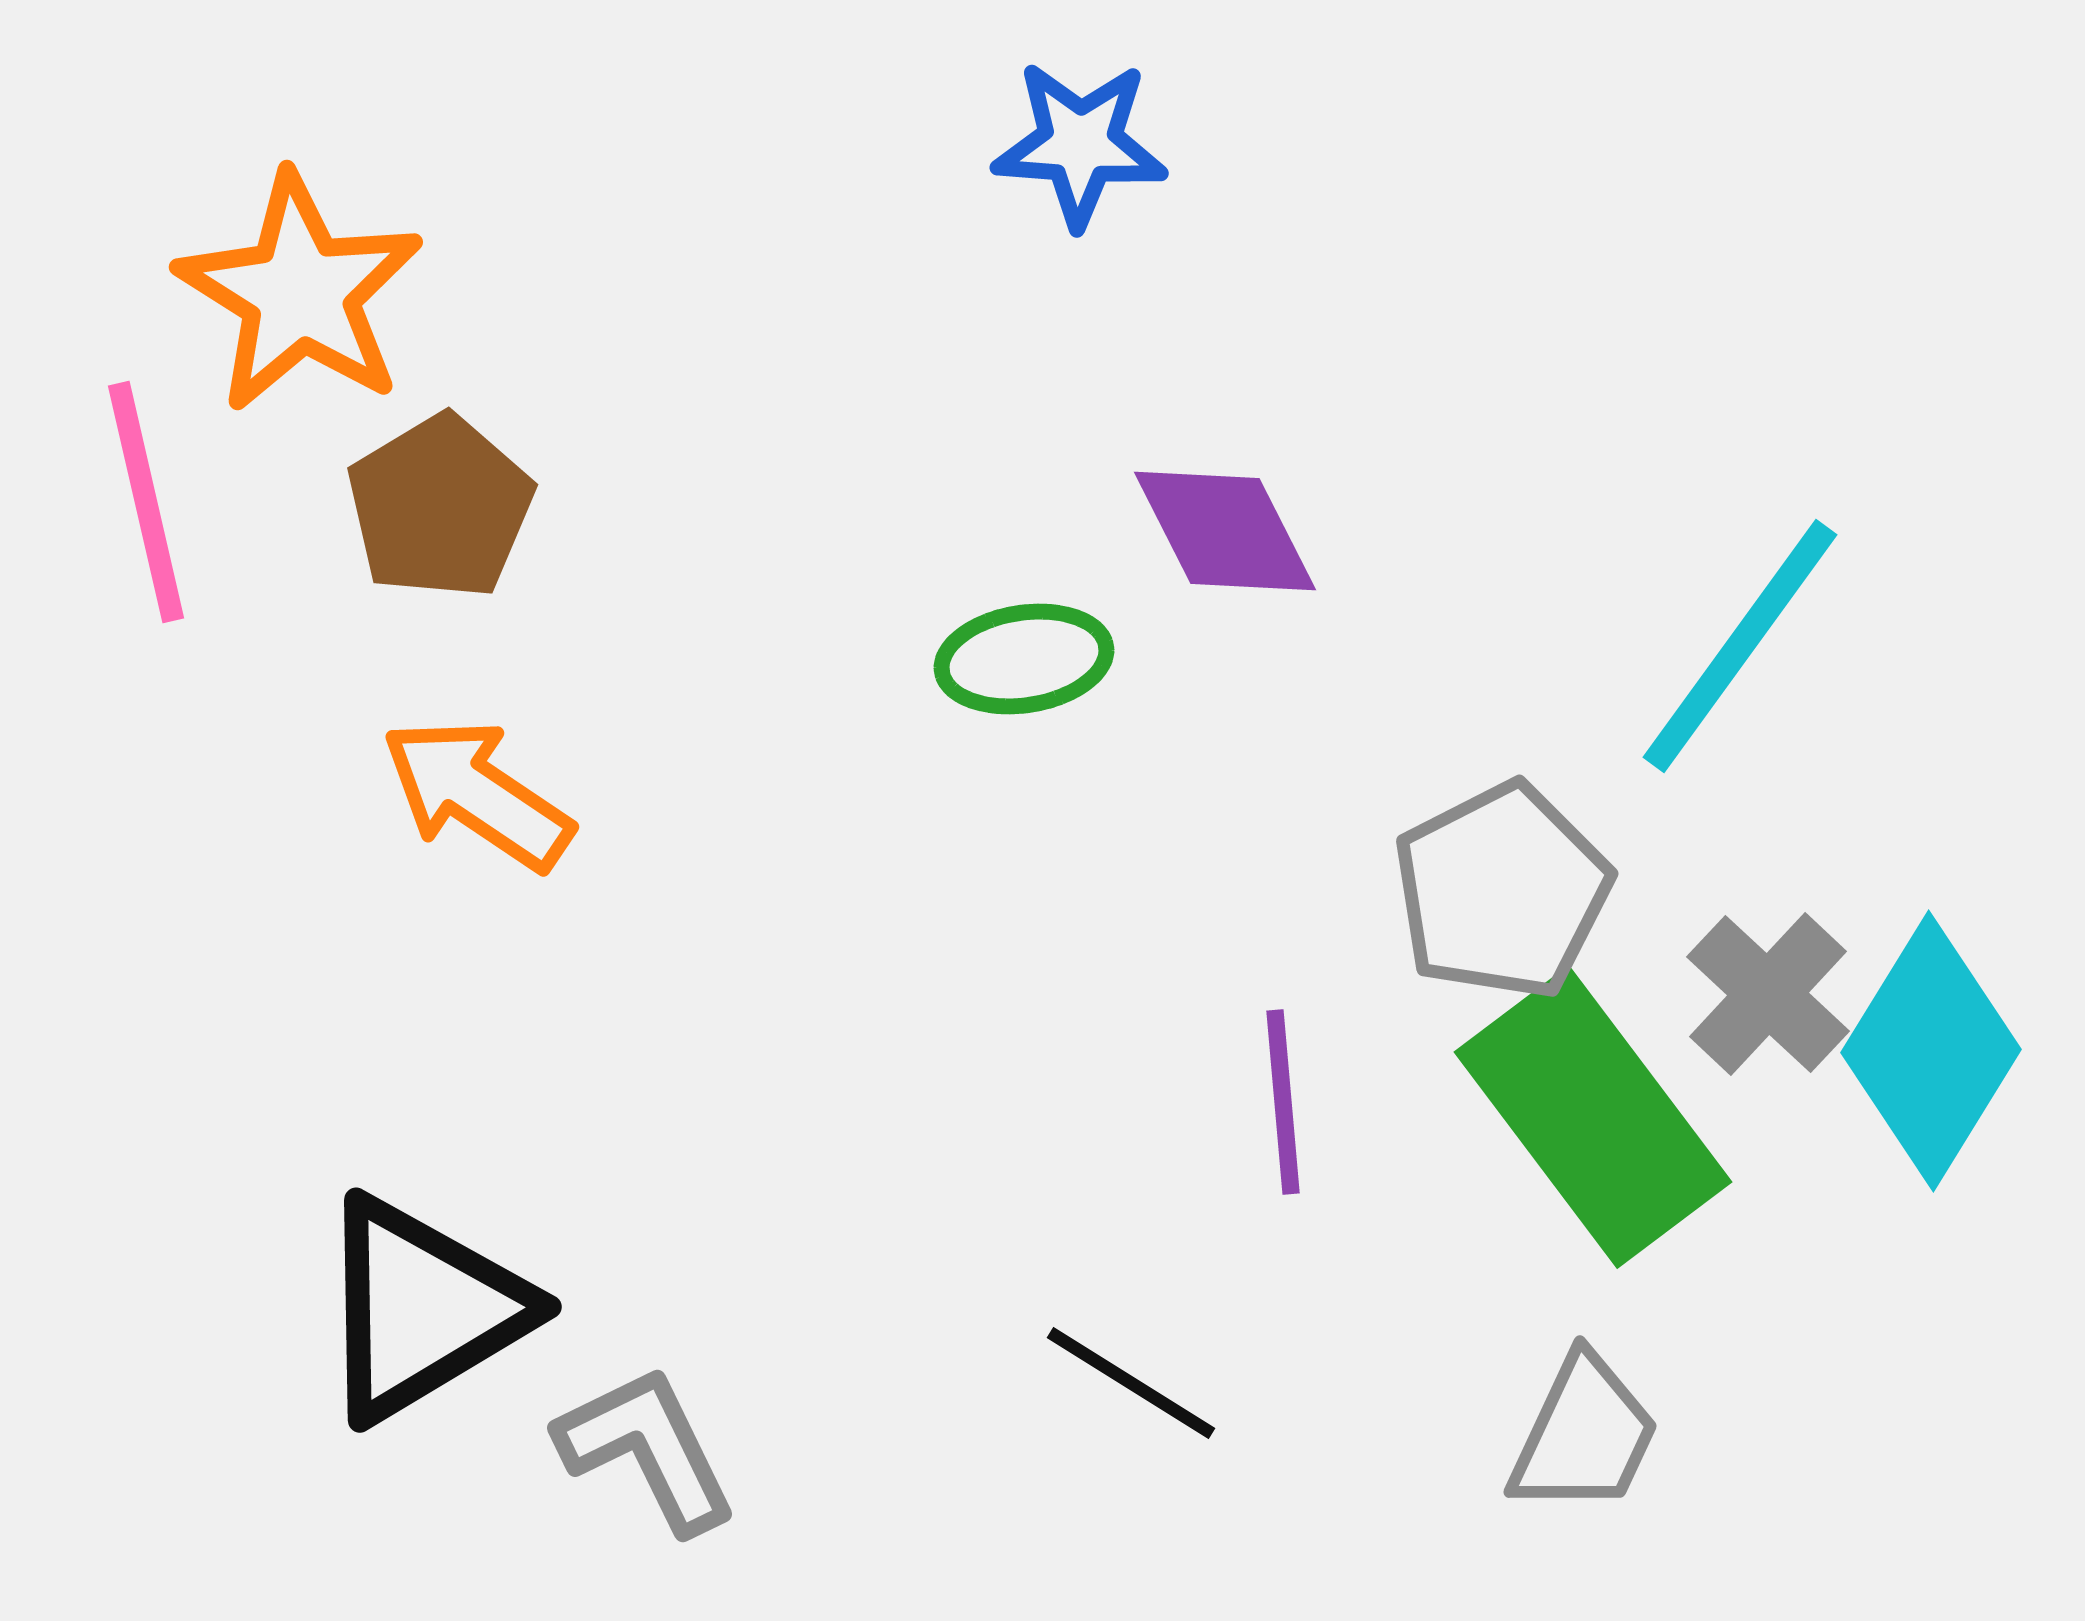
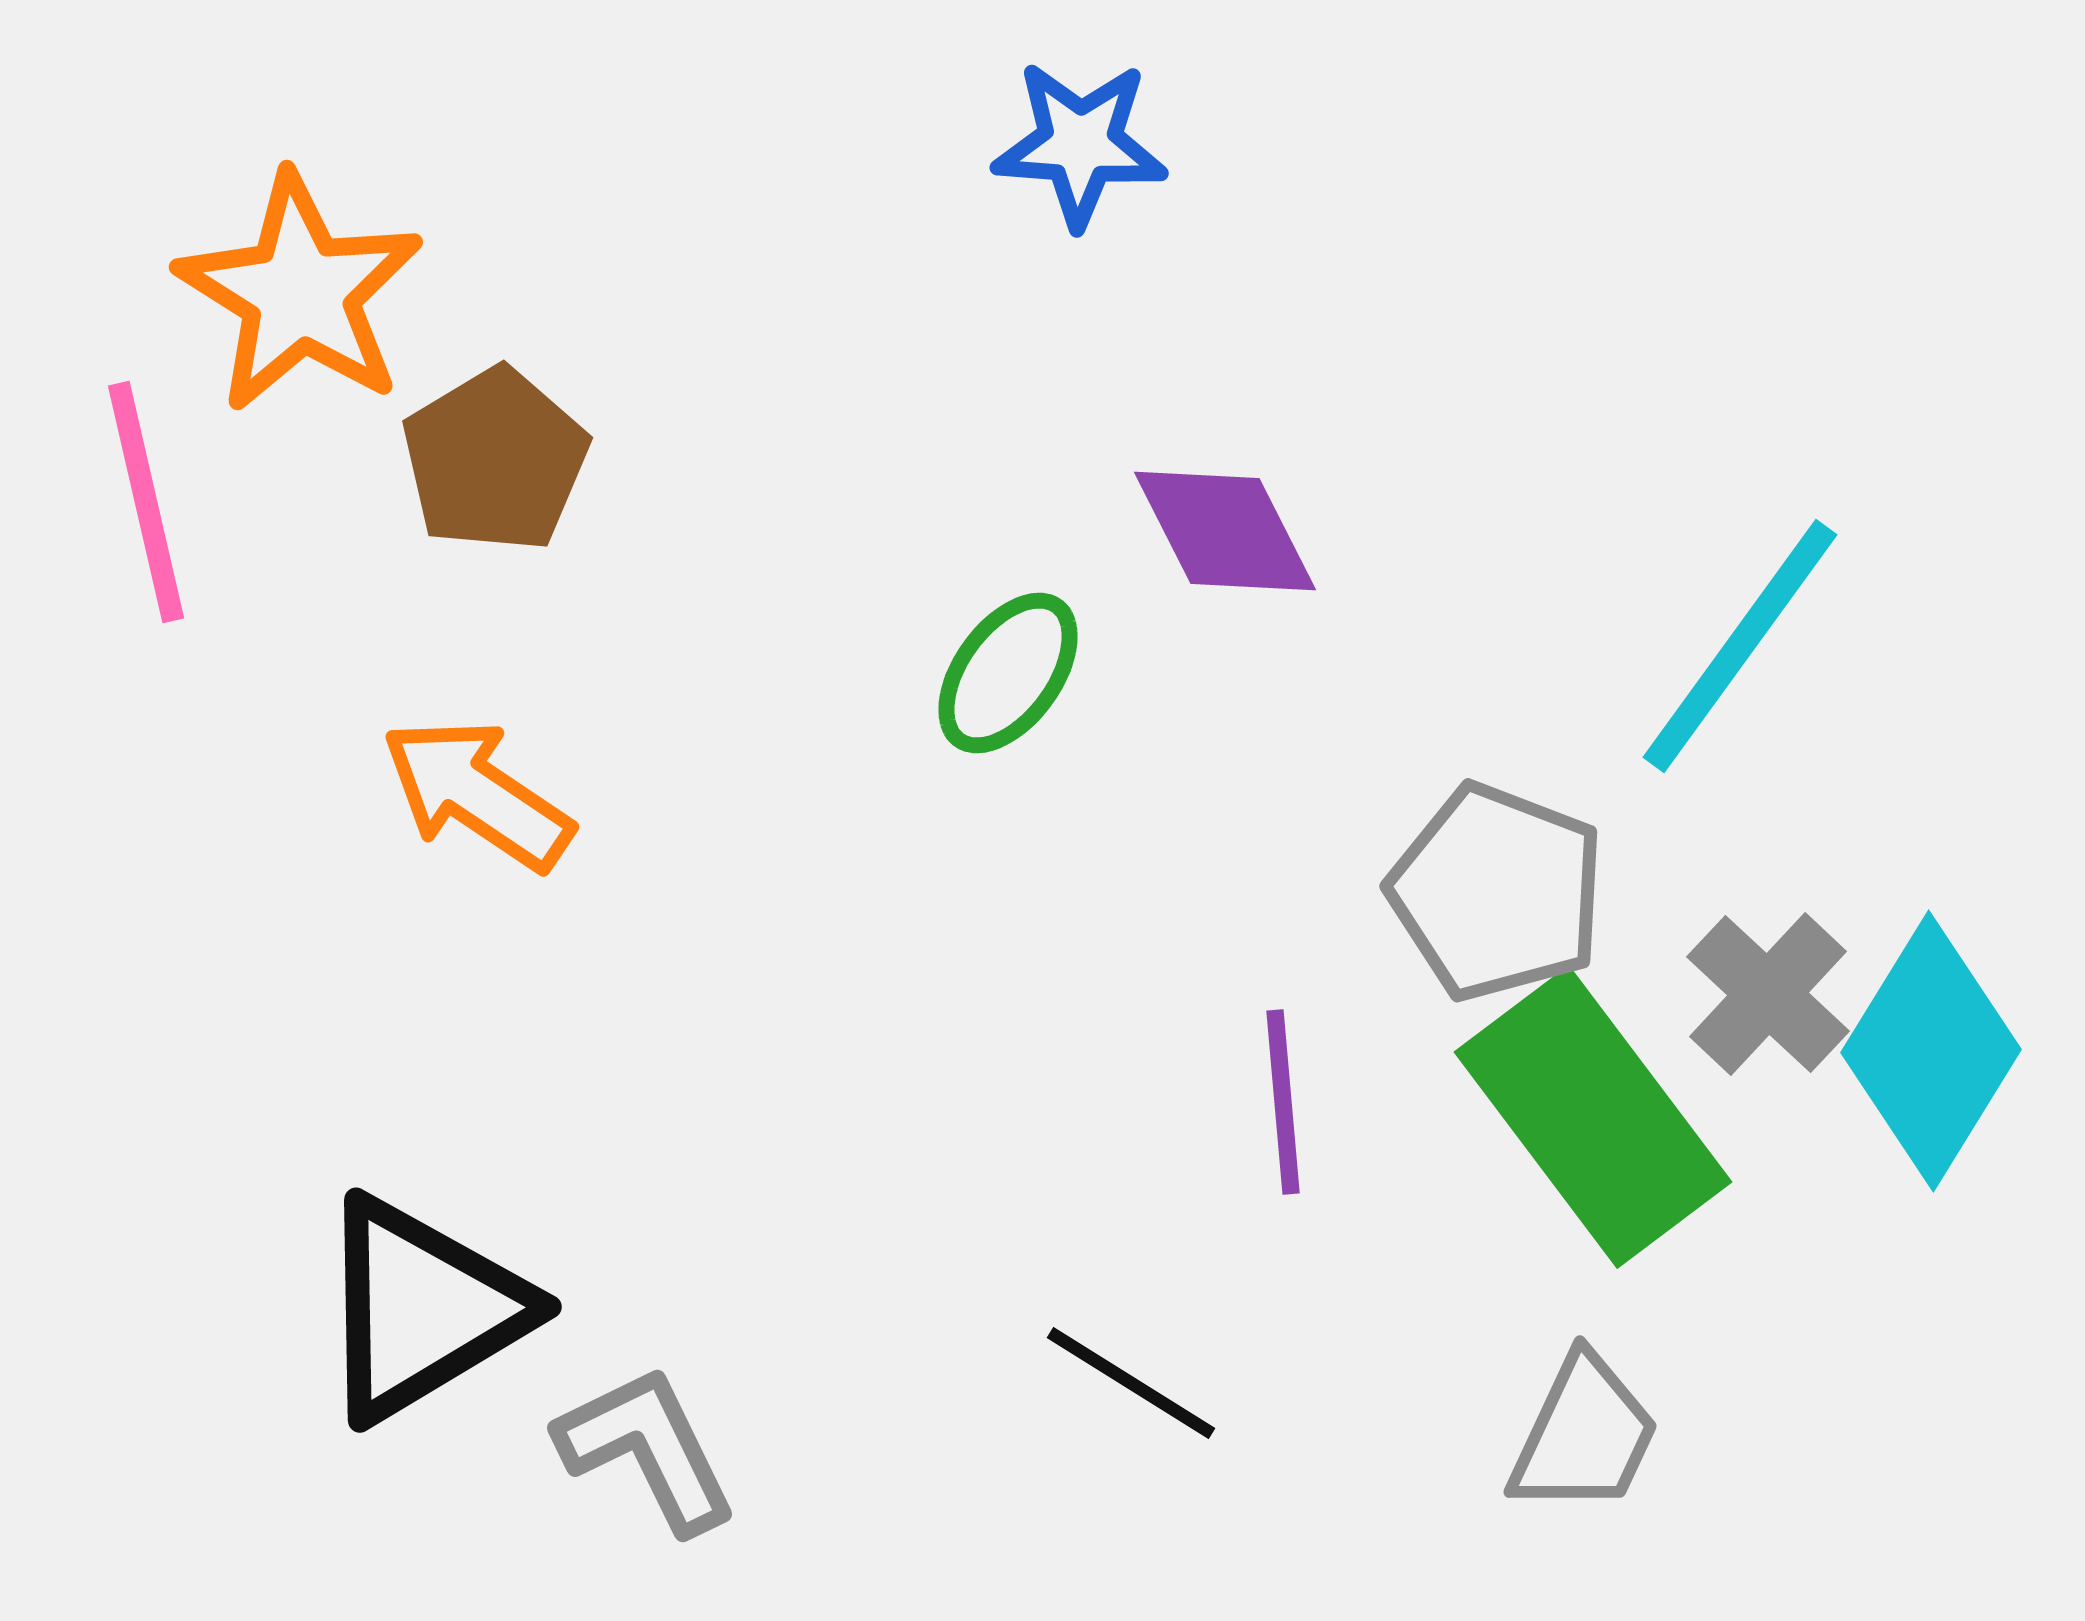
brown pentagon: moved 55 px right, 47 px up
green ellipse: moved 16 px left, 14 px down; rotated 45 degrees counterclockwise
gray pentagon: moved 5 px left, 1 px down; rotated 24 degrees counterclockwise
